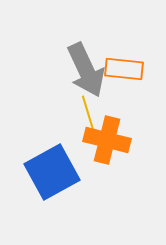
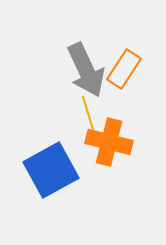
orange rectangle: rotated 63 degrees counterclockwise
orange cross: moved 2 px right, 2 px down
blue square: moved 1 px left, 2 px up
